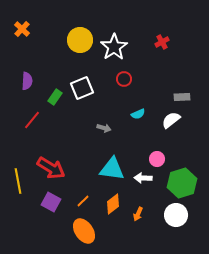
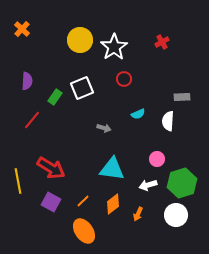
white semicircle: moved 3 px left, 1 px down; rotated 48 degrees counterclockwise
white arrow: moved 5 px right, 7 px down; rotated 18 degrees counterclockwise
